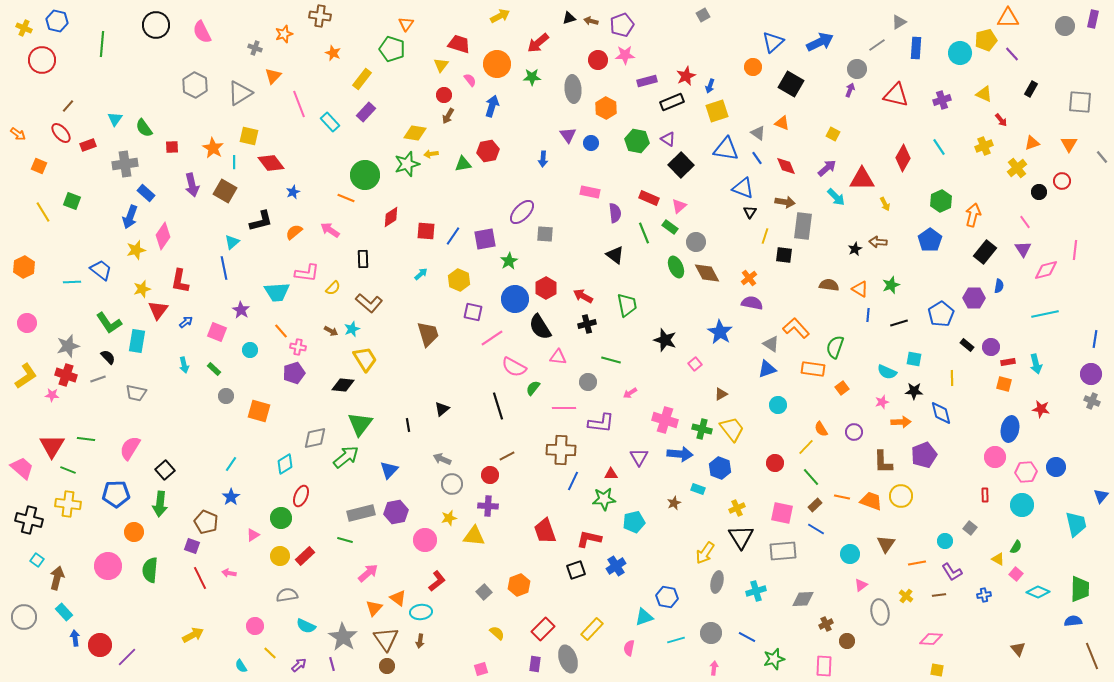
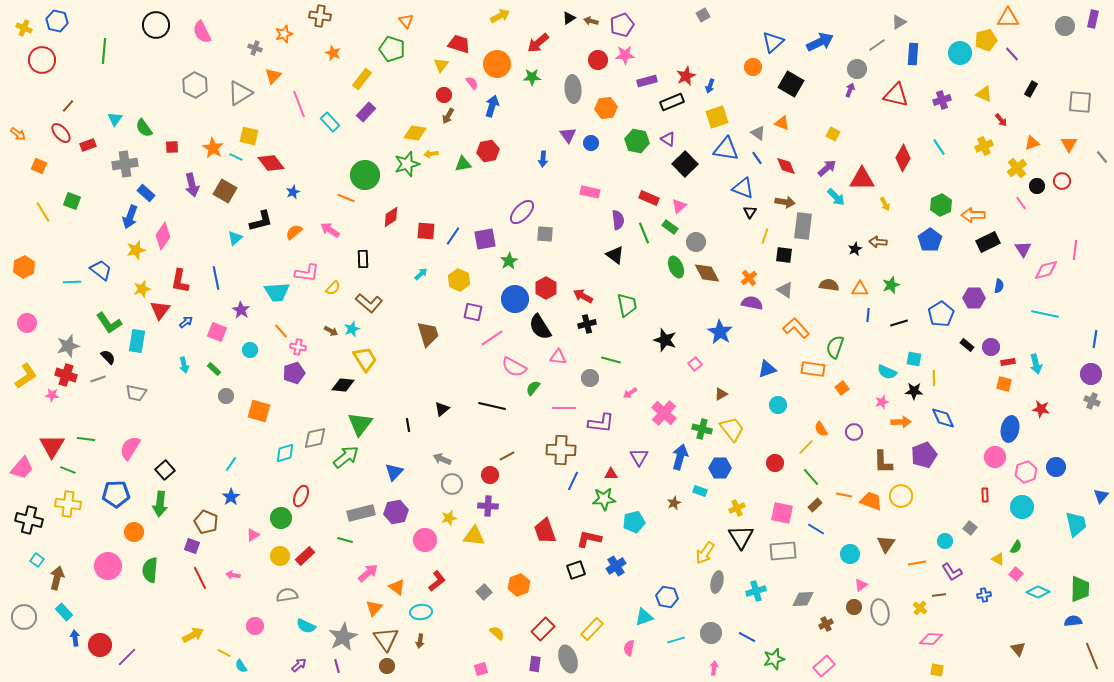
black triangle at (569, 18): rotated 16 degrees counterclockwise
orange triangle at (406, 24): moved 3 px up; rotated 14 degrees counterclockwise
green line at (102, 44): moved 2 px right, 7 px down
blue rectangle at (916, 48): moved 3 px left, 6 px down
pink semicircle at (470, 80): moved 2 px right, 3 px down
orange hexagon at (606, 108): rotated 25 degrees clockwise
yellow square at (717, 111): moved 6 px down
cyan line at (234, 162): moved 2 px right, 5 px up; rotated 64 degrees counterclockwise
black square at (681, 165): moved 4 px right, 1 px up
black circle at (1039, 192): moved 2 px left, 6 px up
green hexagon at (941, 201): moved 4 px down
purple semicircle at (615, 213): moved 3 px right, 7 px down
orange arrow at (973, 215): rotated 105 degrees counterclockwise
pink line at (1025, 222): moved 4 px left, 19 px up
cyan triangle at (232, 242): moved 3 px right, 4 px up
black rectangle at (985, 252): moved 3 px right, 10 px up; rotated 25 degrees clockwise
blue line at (224, 268): moved 8 px left, 10 px down
orange triangle at (860, 289): rotated 30 degrees counterclockwise
red triangle at (158, 310): moved 2 px right
cyan line at (1045, 314): rotated 24 degrees clockwise
gray triangle at (771, 344): moved 14 px right, 54 px up
yellow line at (952, 378): moved 18 px left
gray circle at (588, 382): moved 2 px right, 4 px up
black line at (498, 406): moved 6 px left; rotated 60 degrees counterclockwise
blue diamond at (941, 413): moved 2 px right, 5 px down; rotated 10 degrees counterclockwise
pink cross at (665, 420): moved 1 px left, 7 px up; rotated 25 degrees clockwise
blue arrow at (680, 454): moved 3 px down; rotated 80 degrees counterclockwise
cyan diamond at (285, 464): moved 11 px up; rotated 15 degrees clockwise
pink trapezoid at (22, 468): rotated 90 degrees clockwise
blue hexagon at (720, 468): rotated 20 degrees counterclockwise
blue triangle at (389, 470): moved 5 px right, 2 px down
pink hexagon at (1026, 472): rotated 15 degrees counterclockwise
cyan rectangle at (698, 489): moved 2 px right, 2 px down
orange line at (842, 497): moved 2 px right, 2 px up
cyan circle at (1022, 505): moved 2 px down
pink arrow at (229, 573): moved 4 px right, 2 px down
yellow cross at (906, 596): moved 14 px right, 12 px down
orange triangle at (398, 598): moved 1 px left, 11 px up
gray star at (343, 637): rotated 12 degrees clockwise
brown circle at (847, 641): moved 7 px right, 34 px up
yellow line at (270, 653): moved 46 px left; rotated 16 degrees counterclockwise
purple line at (332, 664): moved 5 px right, 2 px down
pink rectangle at (824, 666): rotated 45 degrees clockwise
